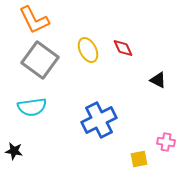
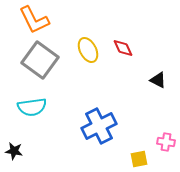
blue cross: moved 6 px down
